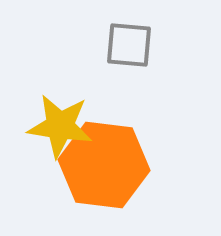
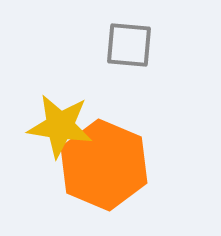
orange hexagon: rotated 16 degrees clockwise
